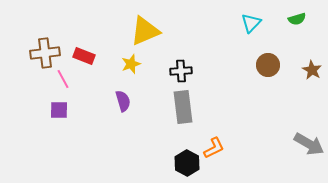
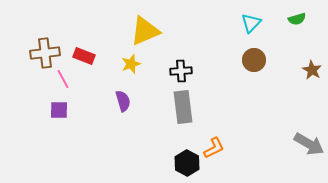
brown circle: moved 14 px left, 5 px up
